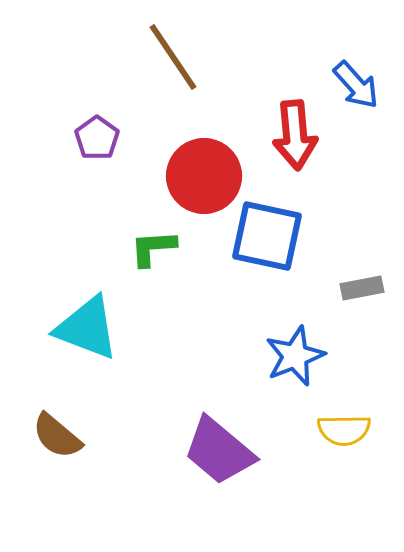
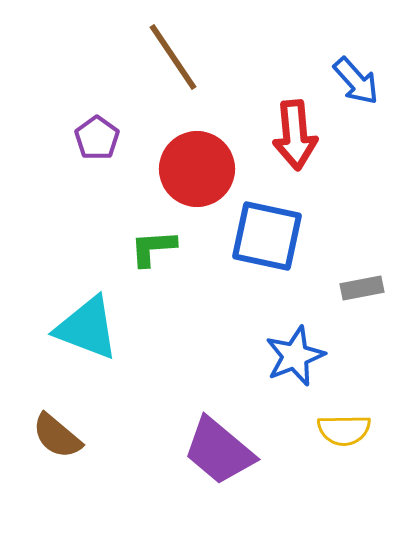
blue arrow: moved 4 px up
red circle: moved 7 px left, 7 px up
